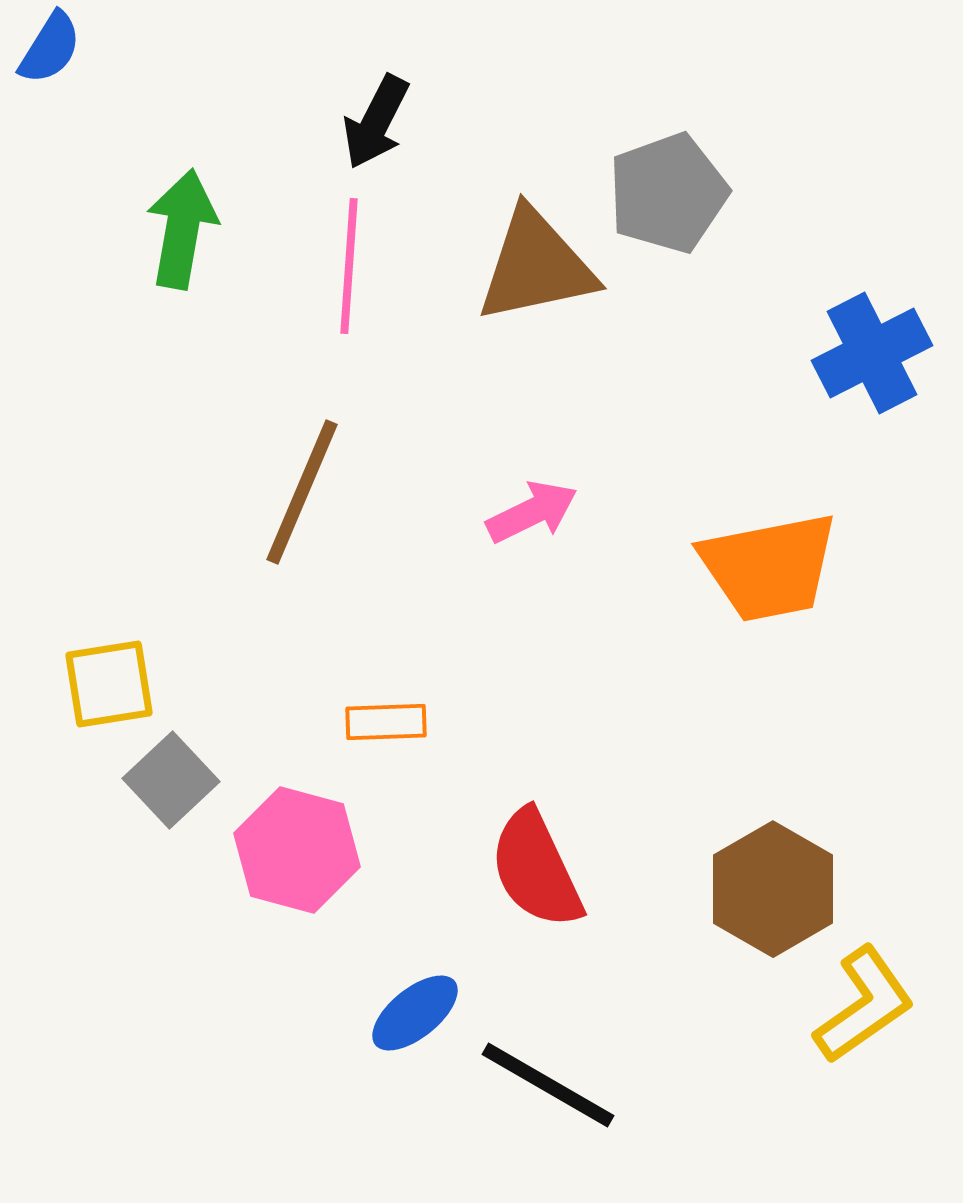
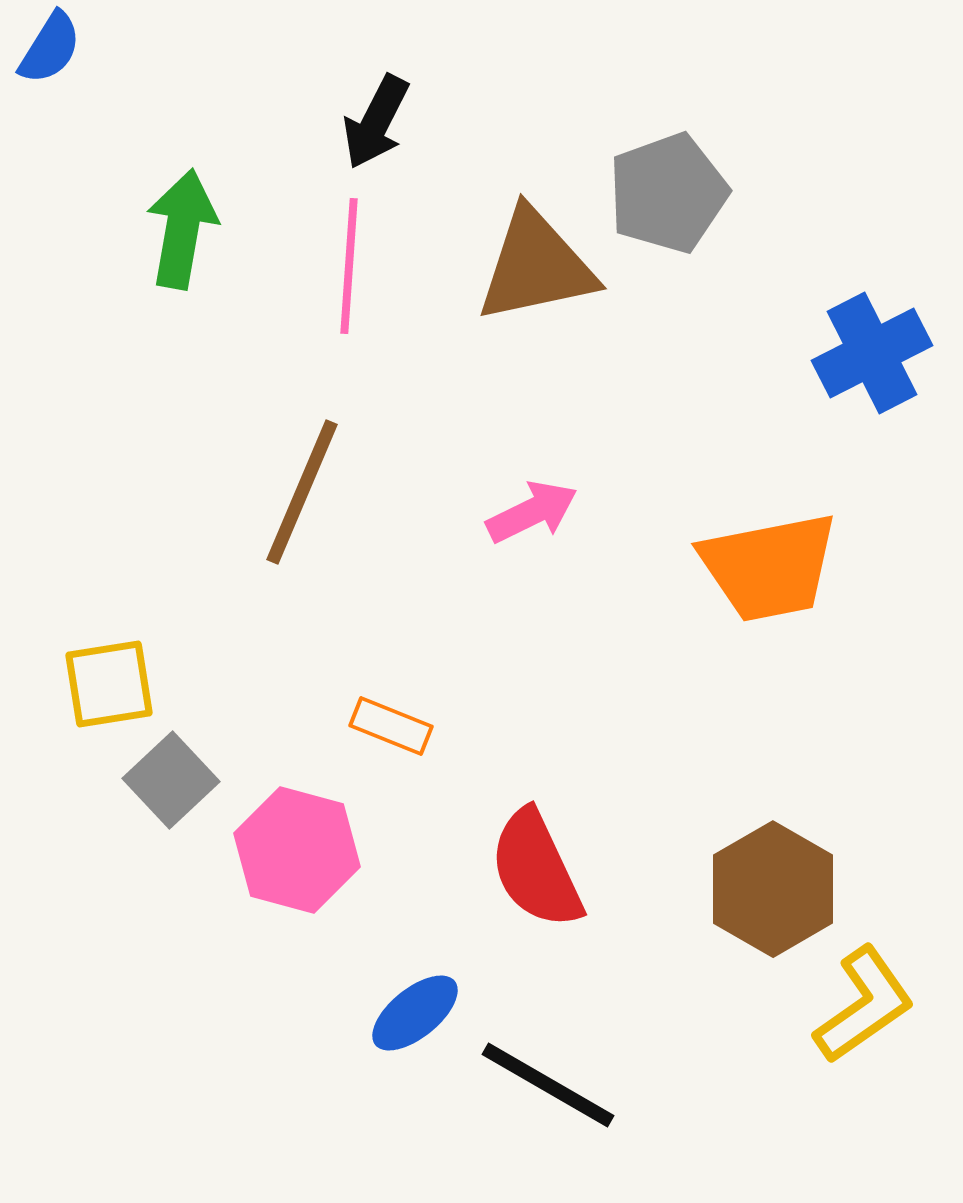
orange rectangle: moved 5 px right, 4 px down; rotated 24 degrees clockwise
